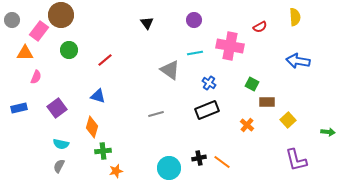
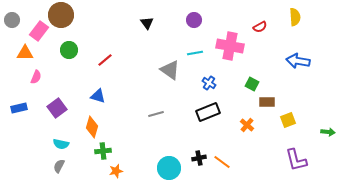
black rectangle: moved 1 px right, 2 px down
yellow square: rotated 21 degrees clockwise
